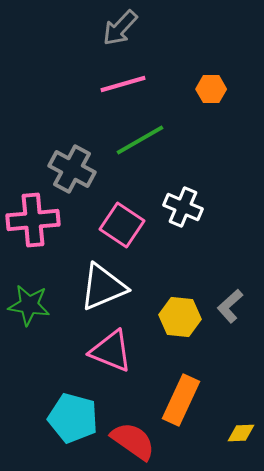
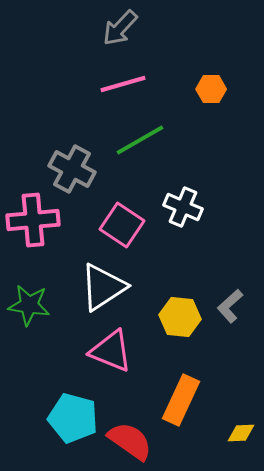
white triangle: rotated 10 degrees counterclockwise
red semicircle: moved 3 px left
